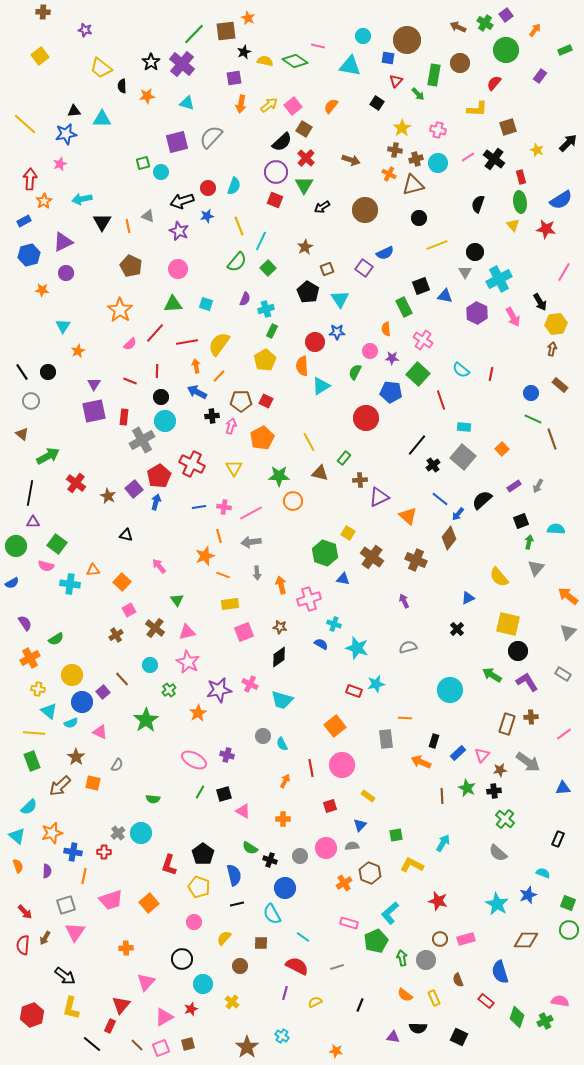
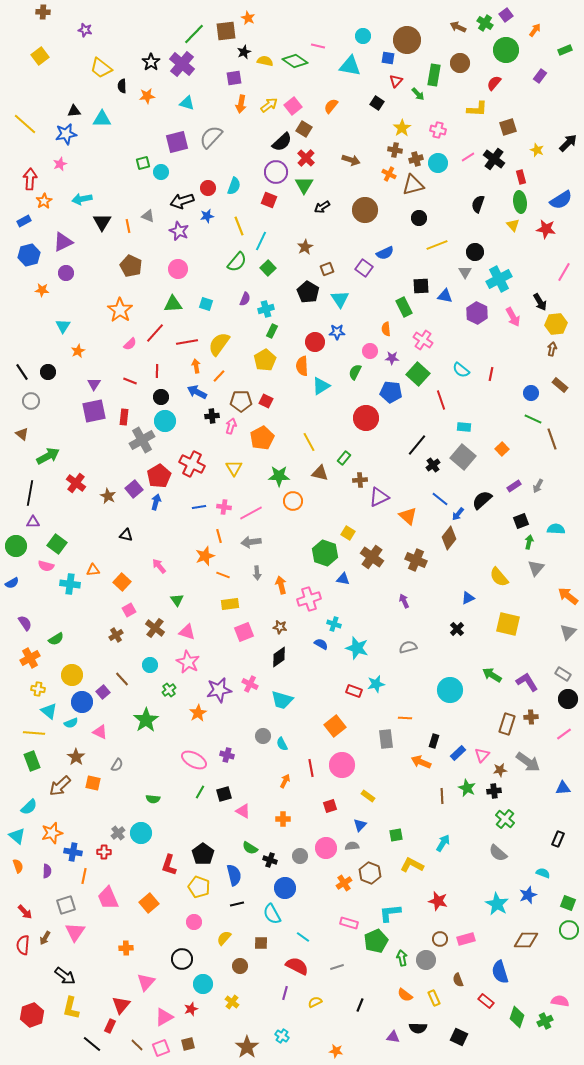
red square at (275, 200): moved 6 px left
black square at (421, 286): rotated 18 degrees clockwise
pink triangle at (187, 632): rotated 30 degrees clockwise
black circle at (518, 651): moved 50 px right, 48 px down
pink trapezoid at (111, 900): moved 3 px left, 2 px up; rotated 85 degrees clockwise
cyan L-shape at (390, 913): rotated 35 degrees clockwise
